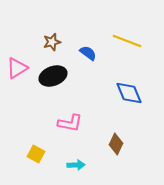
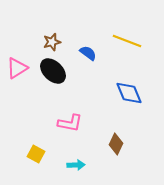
black ellipse: moved 5 px up; rotated 64 degrees clockwise
